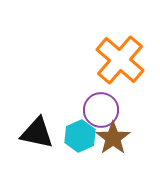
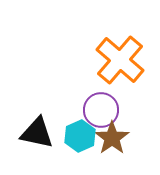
brown star: moved 1 px left
